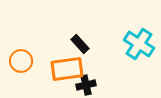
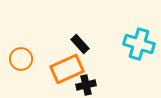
cyan cross: rotated 16 degrees counterclockwise
orange circle: moved 2 px up
orange rectangle: rotated 16 degrees counterclockwise
